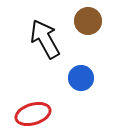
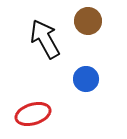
blue circle: moved 5 px right, 1 px down
